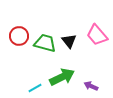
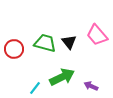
red circle: moved 5 px left, 13 px down
black triangle: moved 1 px down
cyan line: rotated 24 degrees counterclockwise
